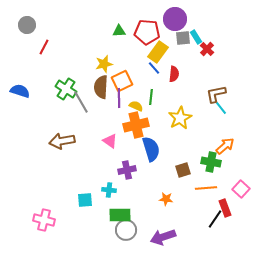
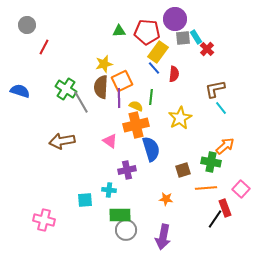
brown L-shape at (216, 94): moved 1 px left, 5 px up
purple arrow at (163, 237): rotated 60 degrees counterclockwise
